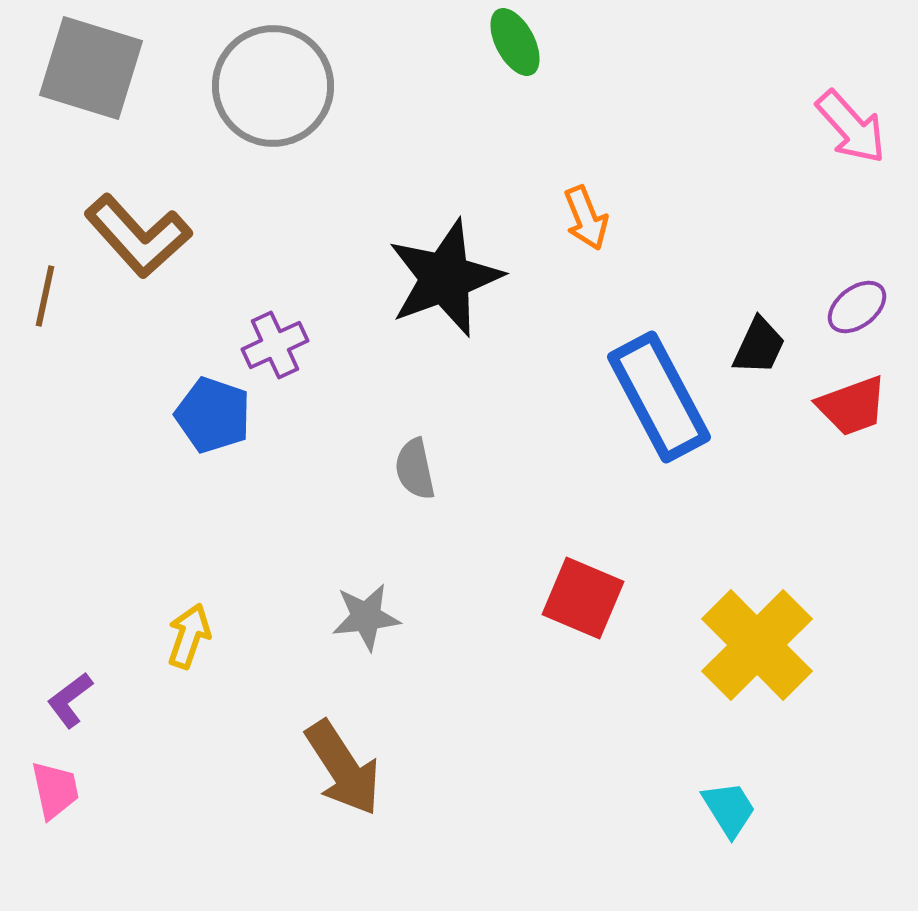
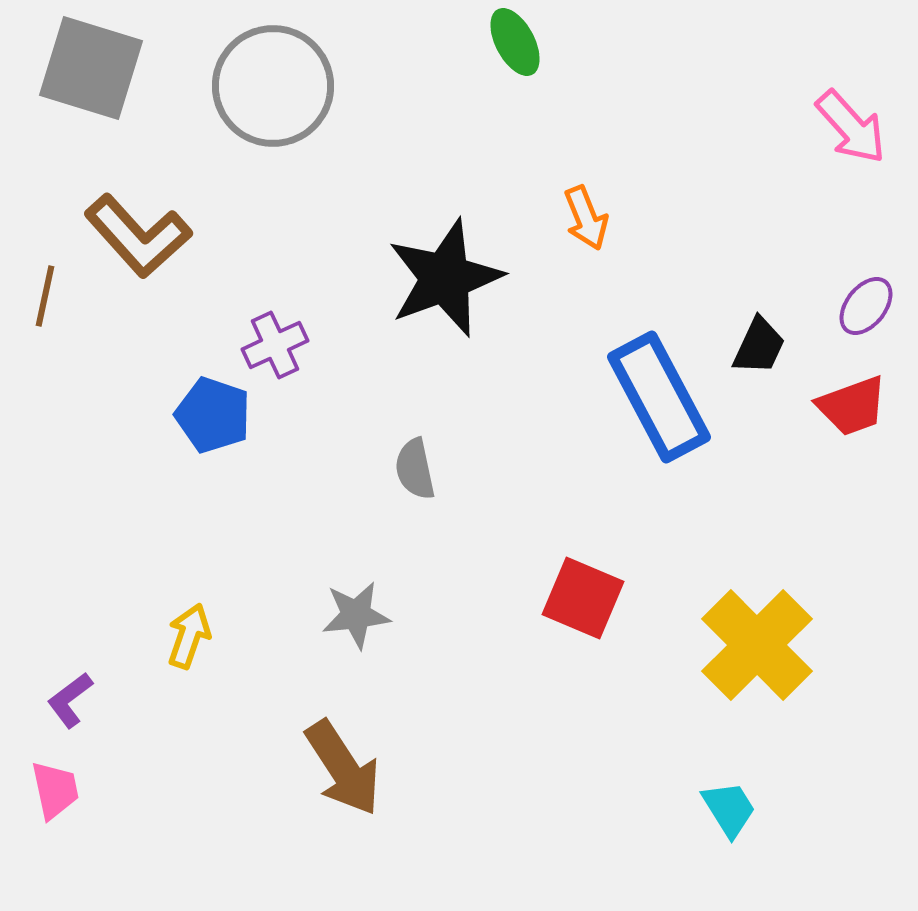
purple ellipse: moved 9 px right, 1 px up; rotated 14 degrees counterclockwise
gray star: moved 10 px left, 2 px up
